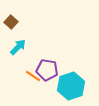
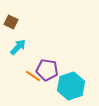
brown square: rotated 16 degrees counterclockwise
